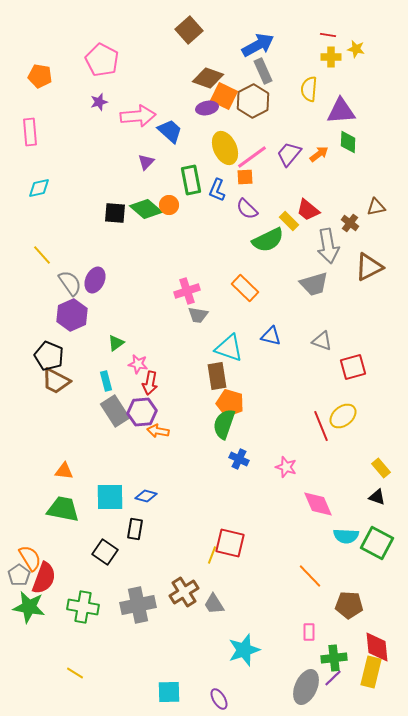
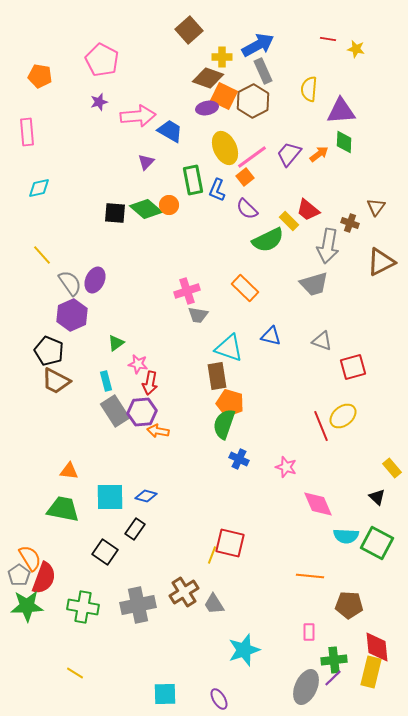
red line at (328, 35): moved 4 px down
yellow cross at (331, 57): moved 109 px left
blue trapezoid at (170, 131): rotated 12 degrees counterclockwise
pink rectangle at (30, 132): moved 3 px left
green diamond at (348, 142): moved 4 px left
orange square at (245, 177): rotated 36 degrees counterclockwise
green rectangle at (191, 180): moved 2 px right
brown triangle at (376, 207): rotated 42 degrees counterclockwise
brown cross at (350, 223): rotated 18 degrees counterclockwise
gray arrow at (328, 246): rotated 20 degrees clockwise
brown triangle at (369, 267): moved 12 px right, 5 px up
black pentagon at (49, 356): moved 5 px up
yellow rectangle at (381, 468): moved 11 px right
orange triangle at (64, 471): moved 5 px right
black triangle at (377, 497): rotated 24 degrees clockwise
black rectangle at (135, 529): rotated 25 degrees clockwise
orange line at (310, 576): rotated 40 degrees counterclockwise
green star at (29, 607): moved 2 px left, 1 px up; rotated 12 degrees counterclockwise
green cross at (334, 658): moved 2 px down
cyan square at (169, 692): moved 4 px left, 2 px down
